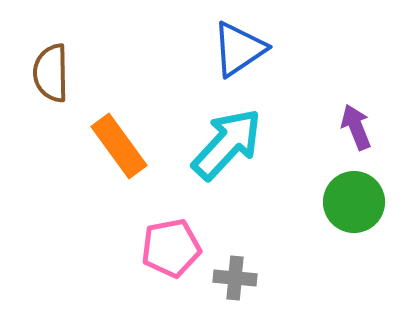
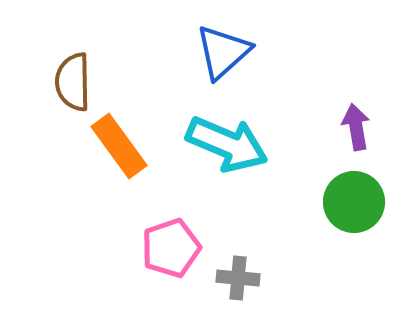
blue triangle: moved 16 px left, 3 px down; rotated 8 degrees counterclockwise
brown semicircle: moved 22 px right, 9 px down
purple arrow: rotated 12 degrees clockwise
cyan arrow: rotated 70 degrees clockwise
pink pentagon: rotated 8 degrees counterclockwise
gray cross: moved 3 px right
